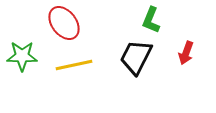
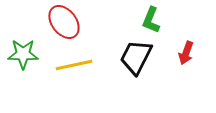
red ellipse: moved 1 px up
green star: moved 1 px right, 2 px up
